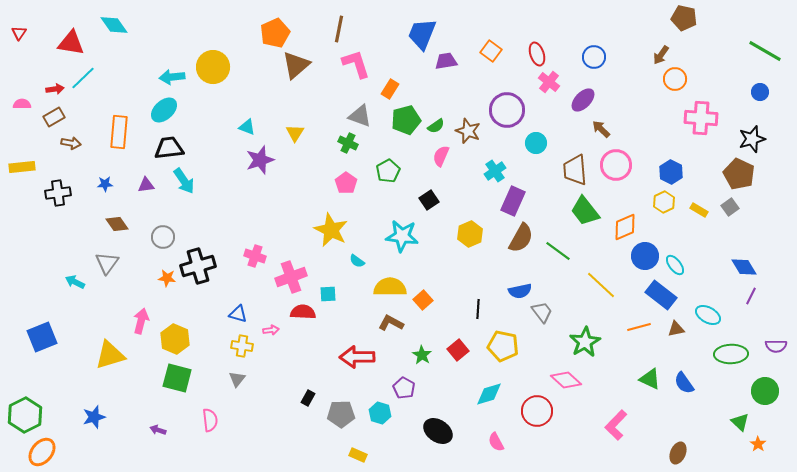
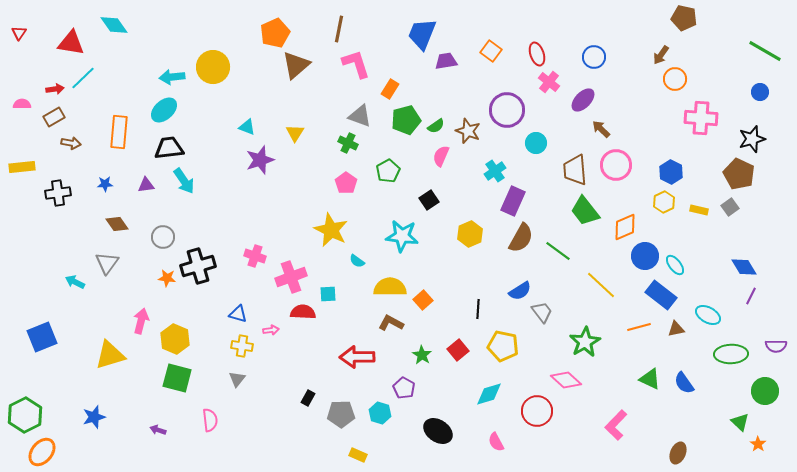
yellow rectangle at (699, 210): rotated 18 degrees counterclockwise
blue semicircle at (520, 291): rotated 20 degrees counterclockwise
